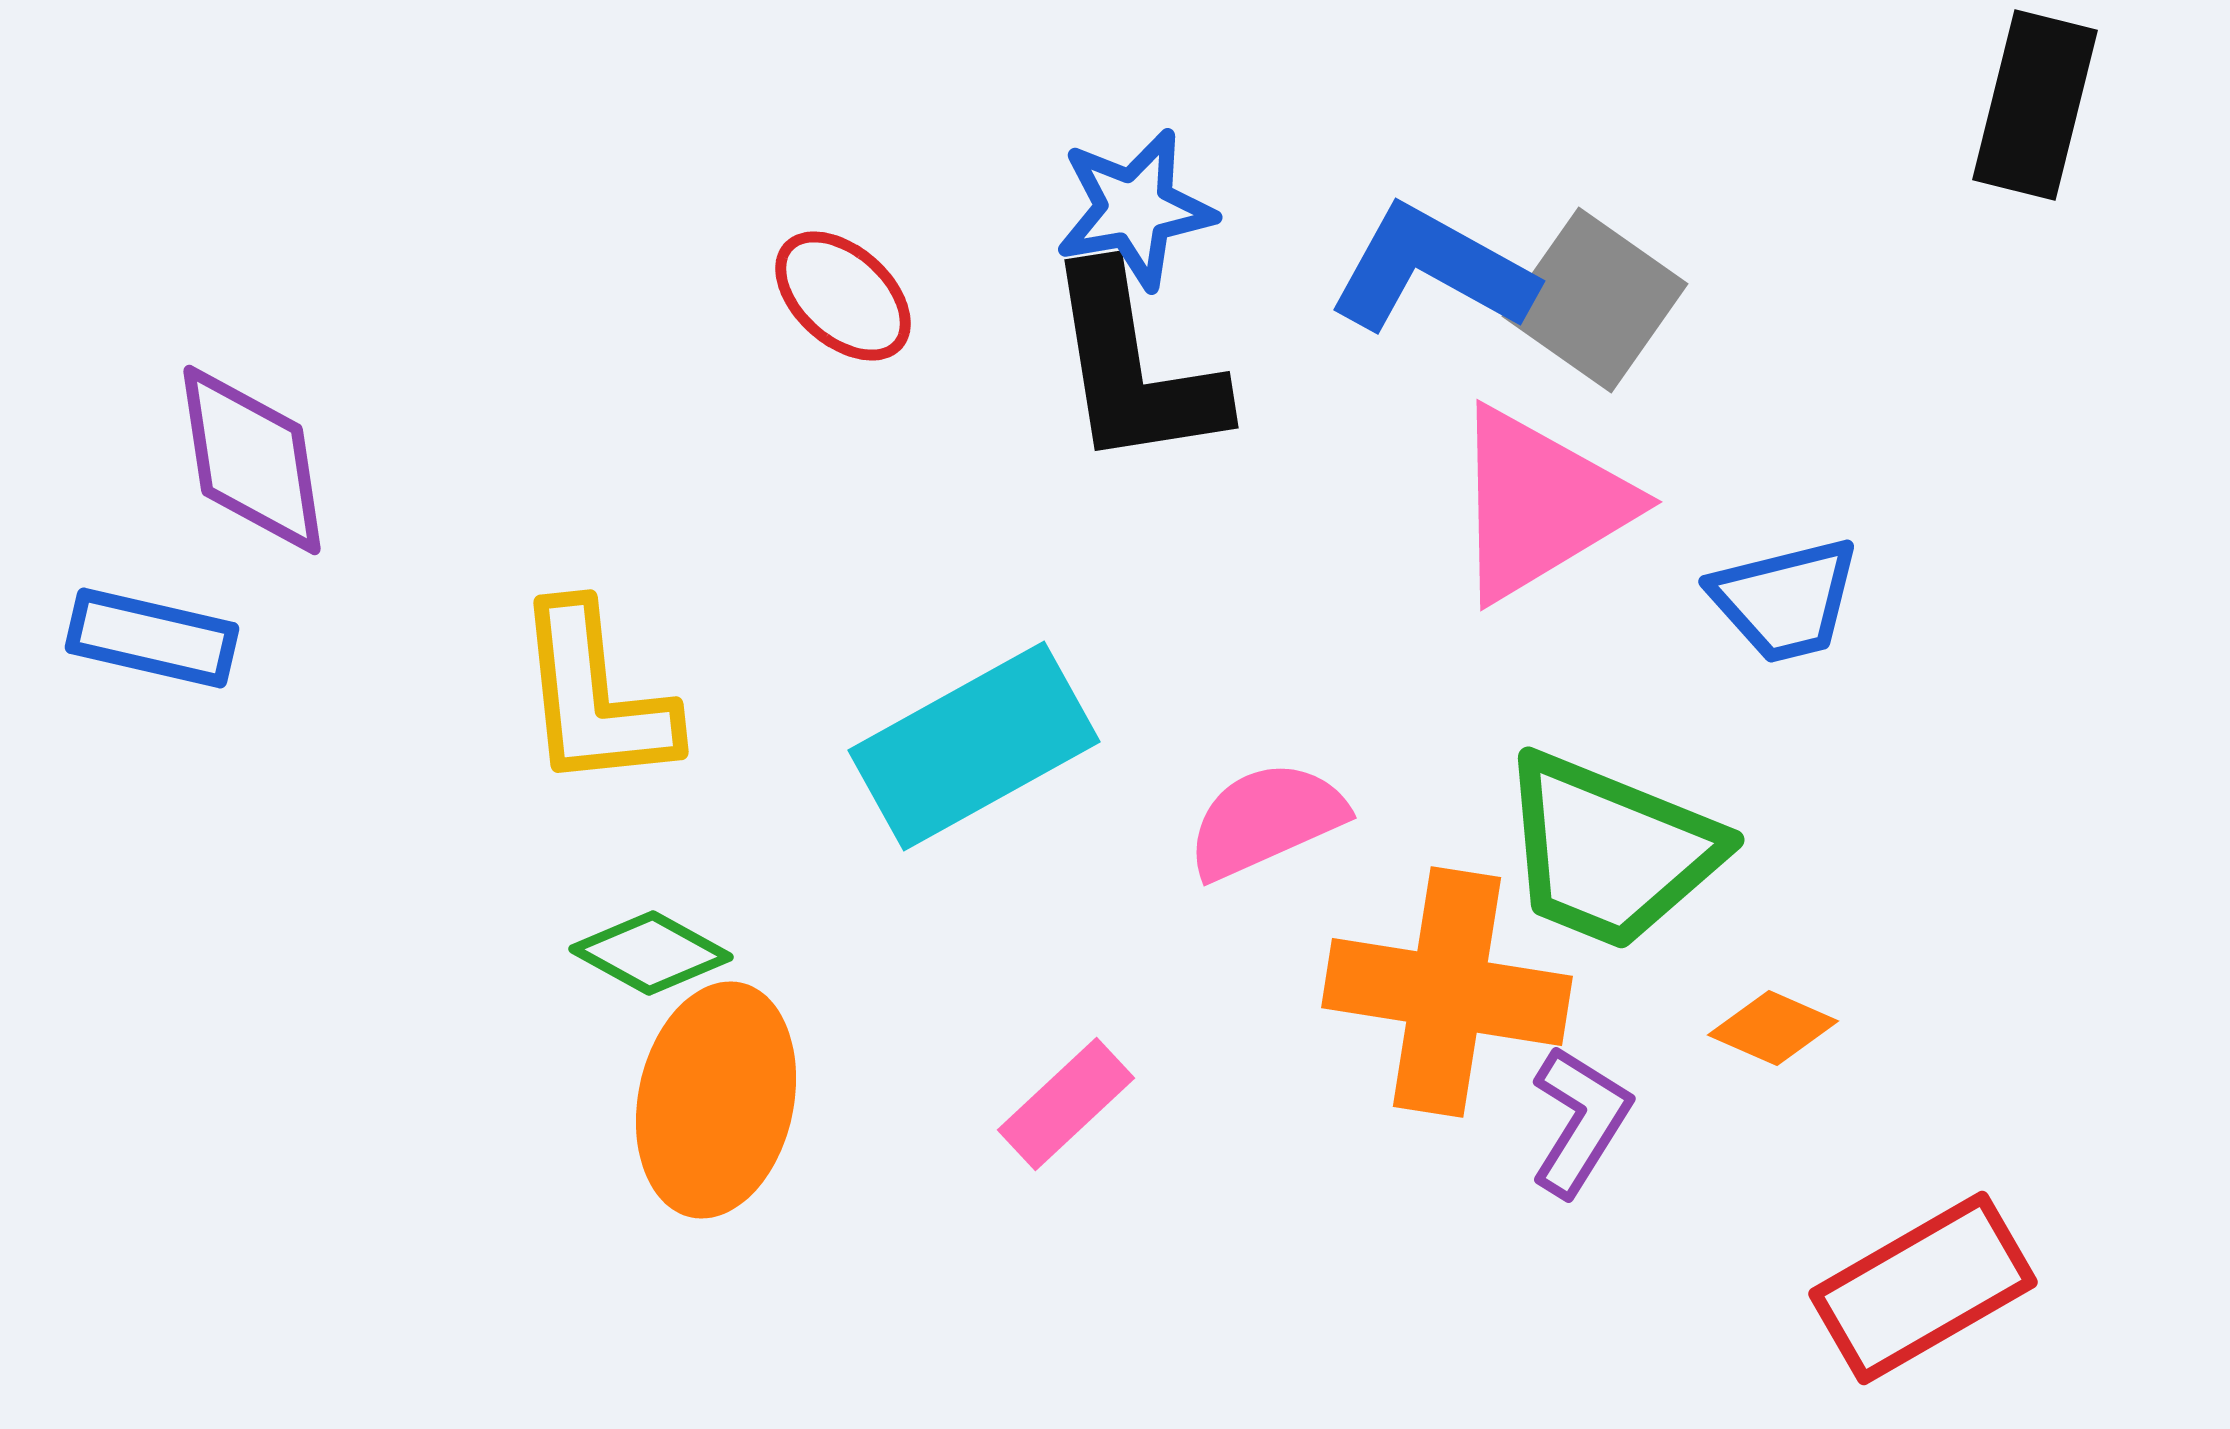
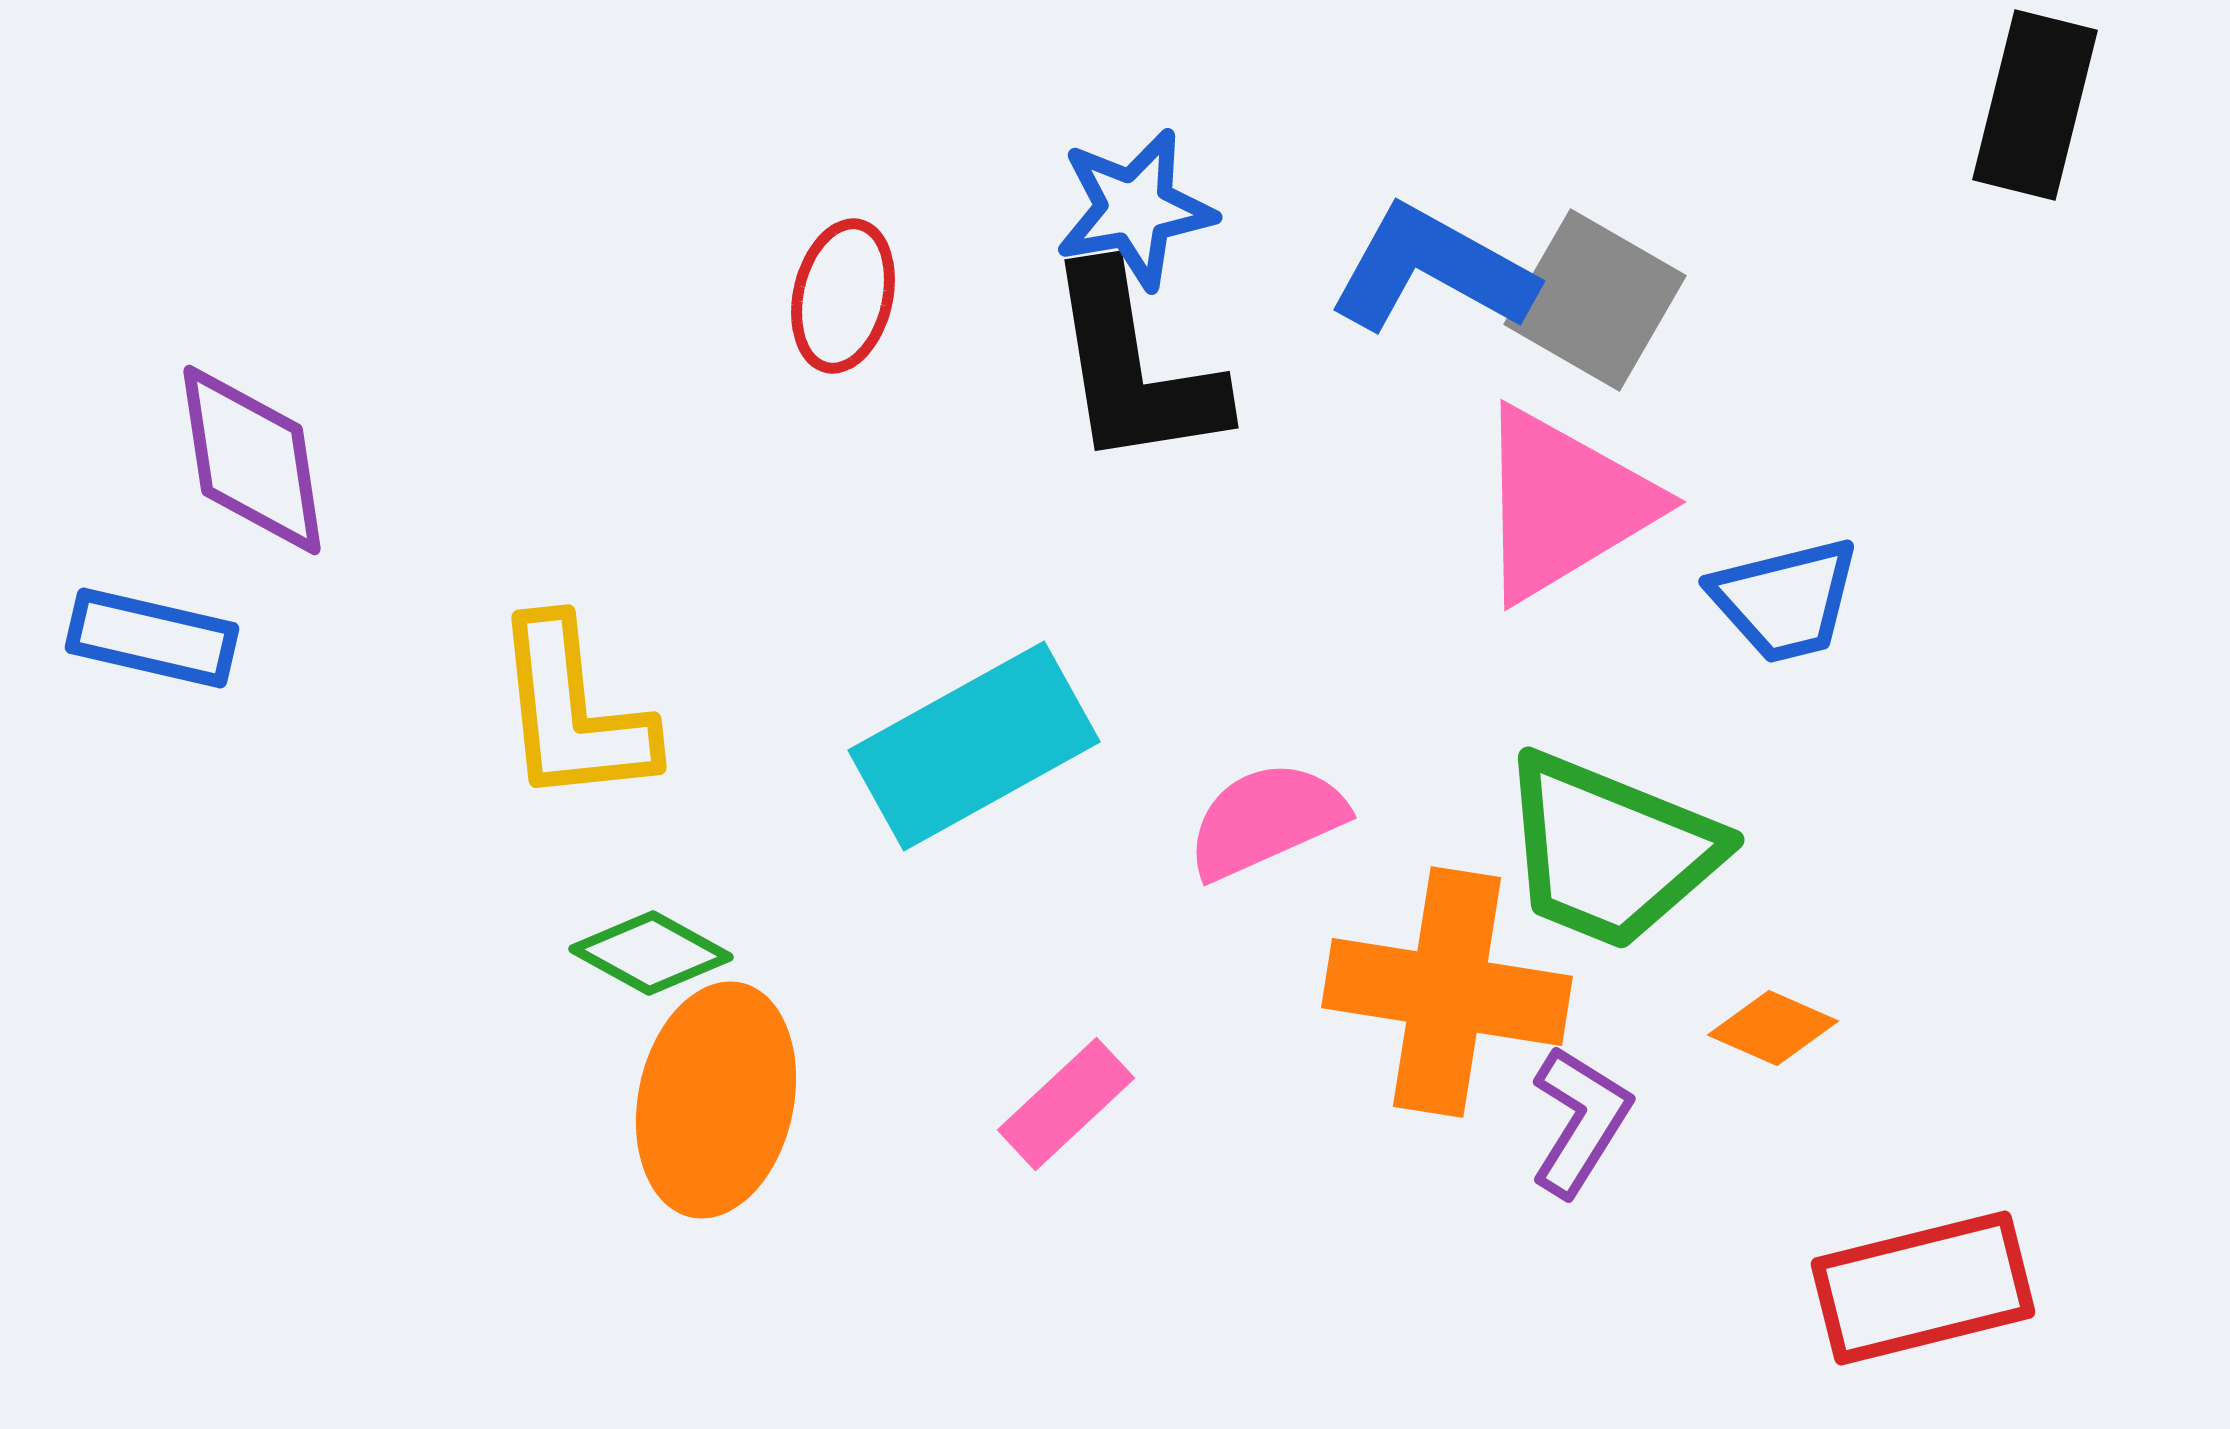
red ellipse: rotated 61 degrees clockwise
gray square: rotated 5 degrees counterclockwise
pink triangle: moved 24 px right
yellow L-shape: moved 22 px left, 15 px down
red rectangle: rotated 16 degrees clockwise
